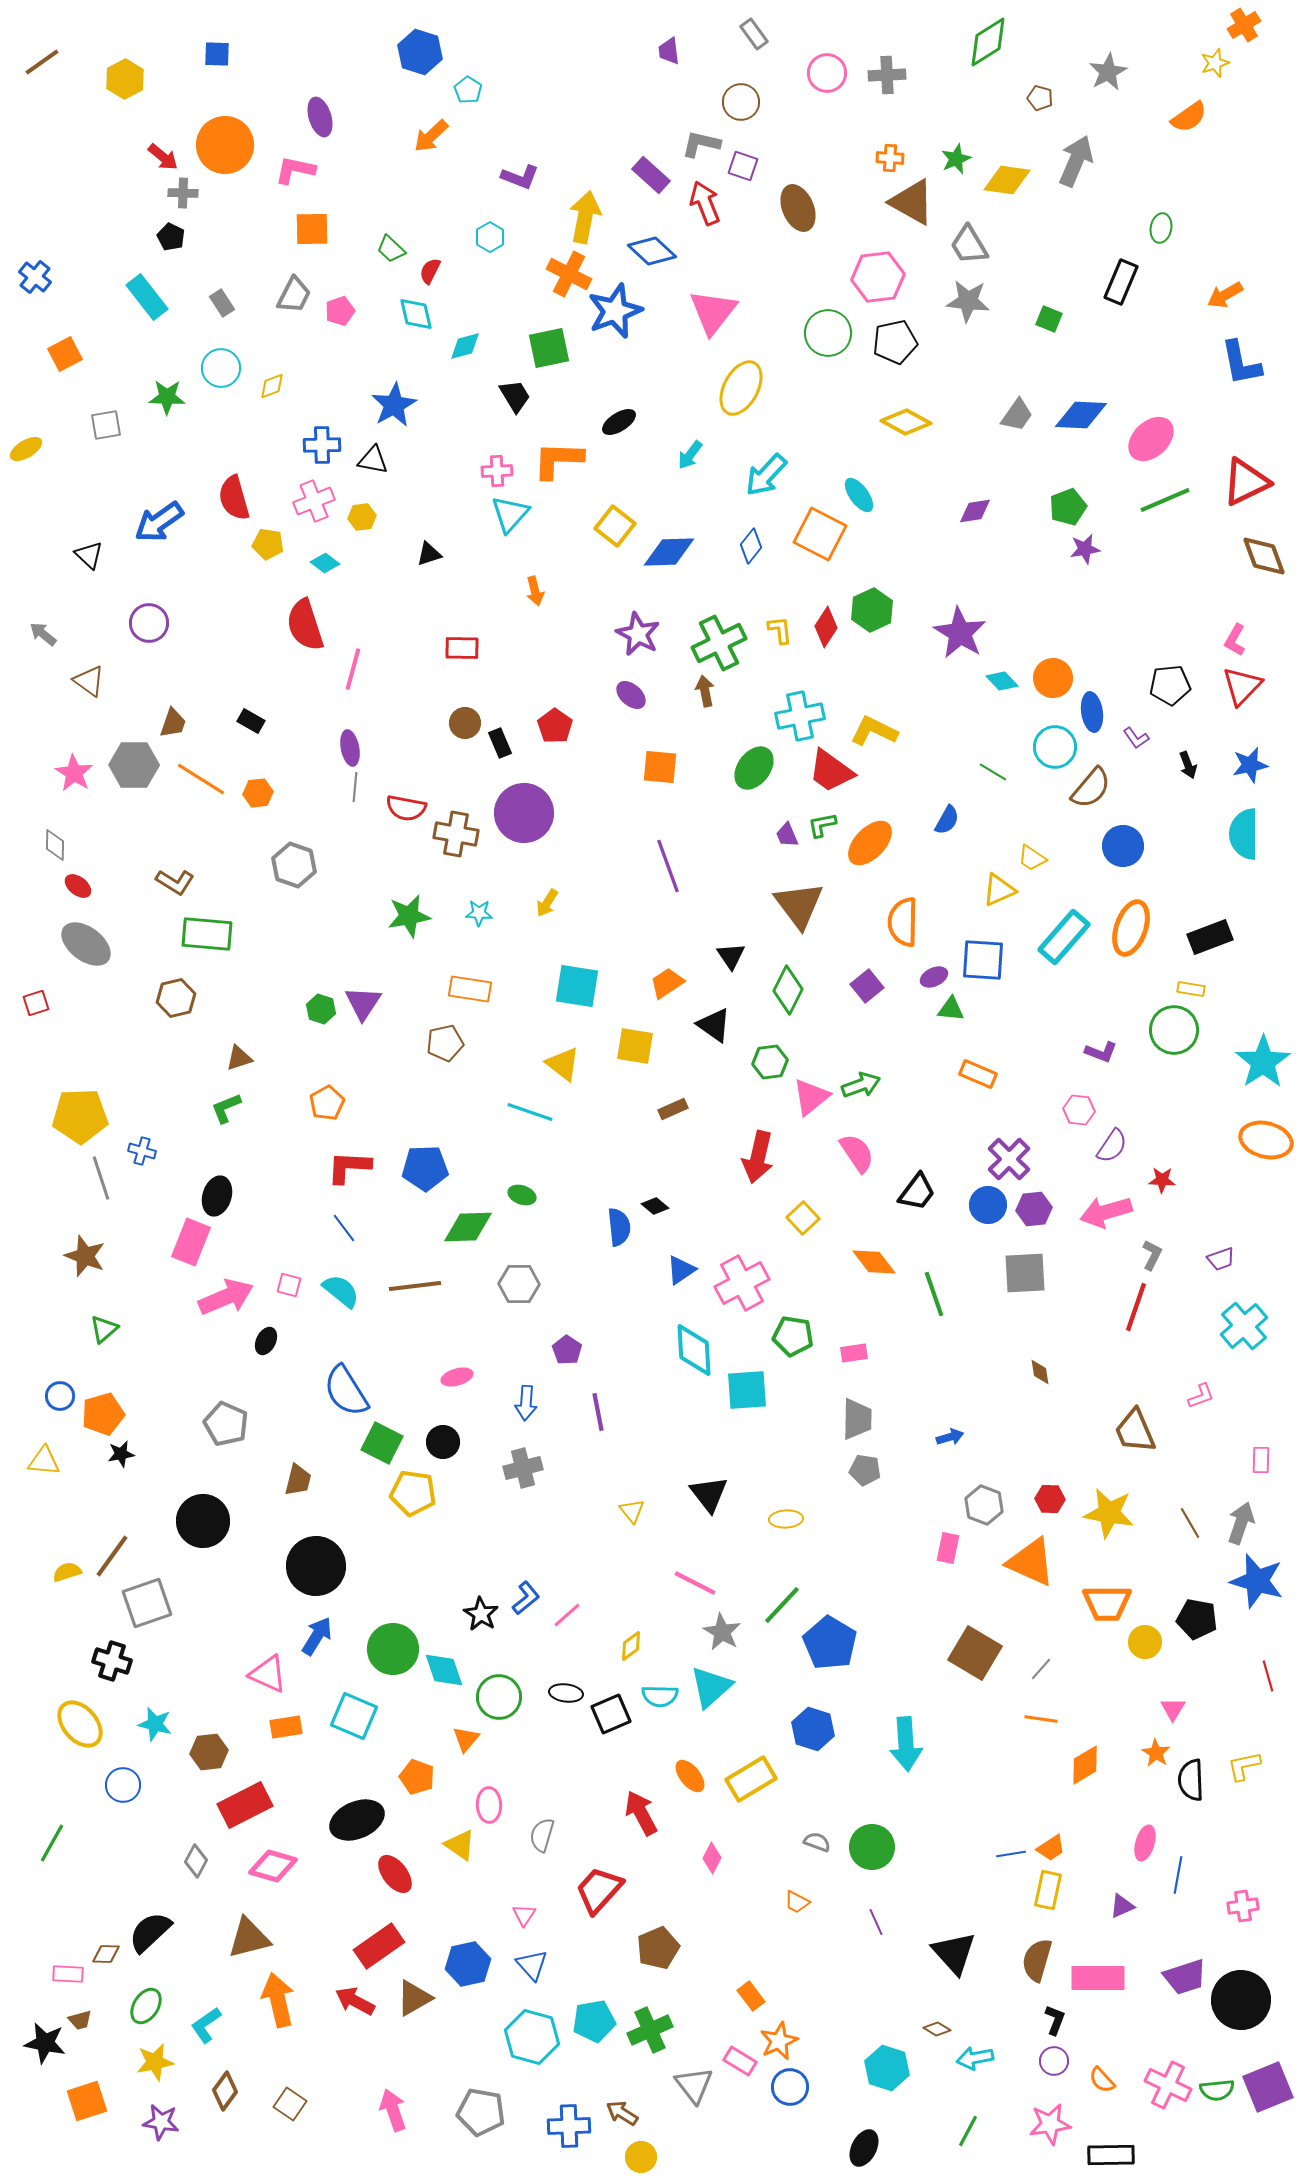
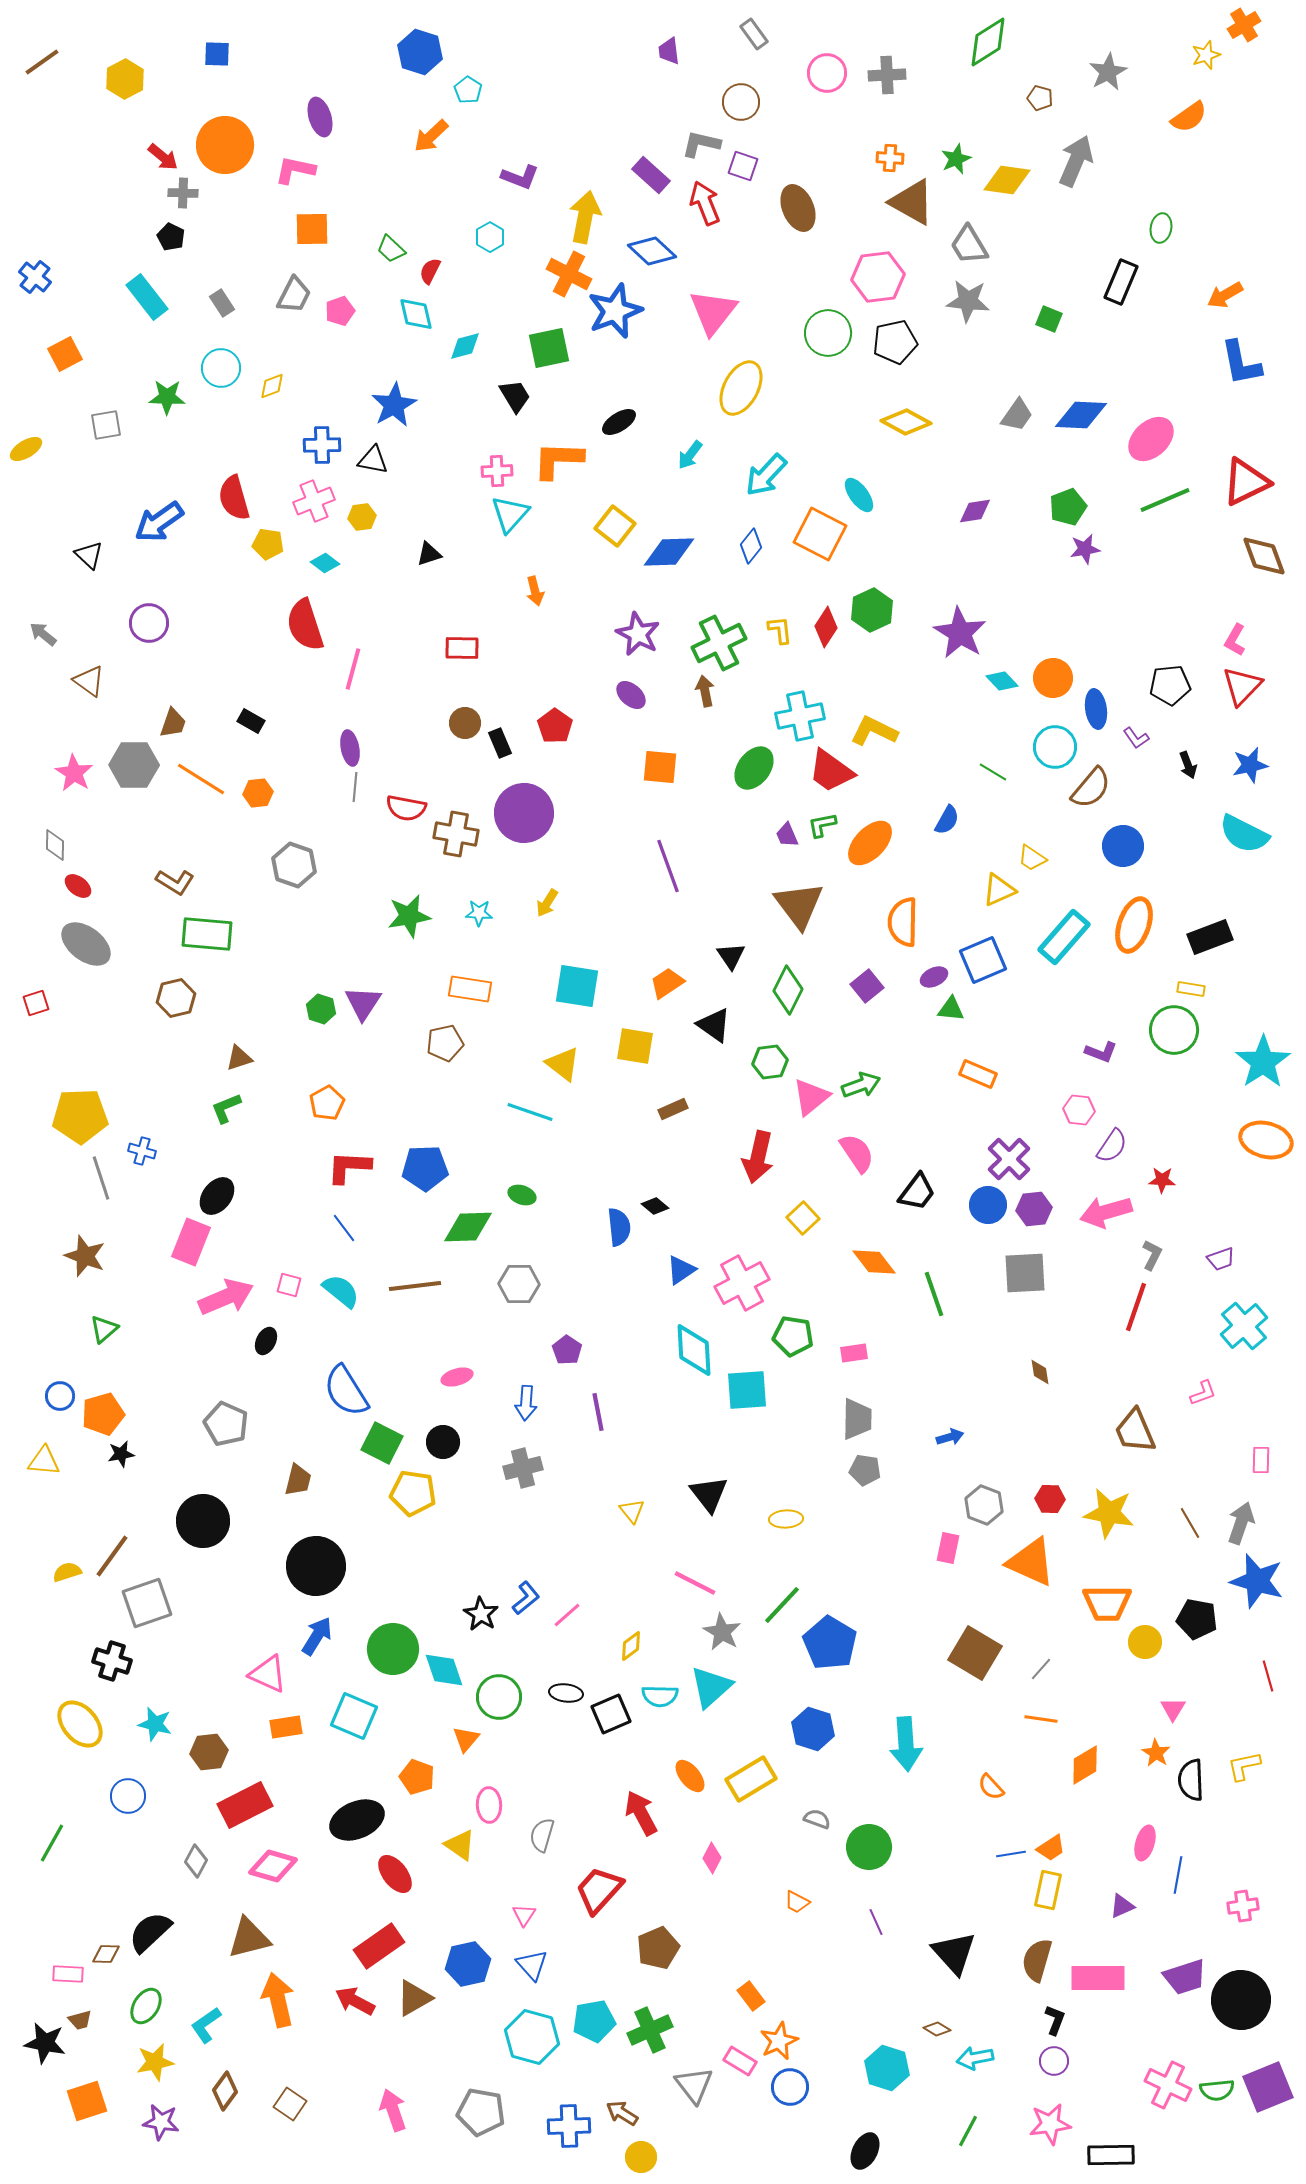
yellow star at (1215, 63): moved 9 px left, 8 px up
blue ellipse at (1092, 712): moved 4 px right, 3 px up
cyan semicircle at (1244, 834): rotated 63 degrees counterclockwise
orange ellipse at (1131, 928): moved 3 px right, 3 px up
blue square at (983, 960): rotated 27 degrees counterclockwise
black ellipse at (217, 1196): rotated 21 degrees clockwise
pink L-shape at (1201, 1396): moved 2 px right, 3 px up
blue circle at (123, 1785): moved 5 px right, 11 px down
gray semicircle at (817, 1842): moved 23 px up
green circle at (872, 1847): moved 3 px left
orange semicircle at (1102, 2080): moved 111 px left, 293 px up
black ellipse at (864, 2148): moved 1 px right, 3 px down
